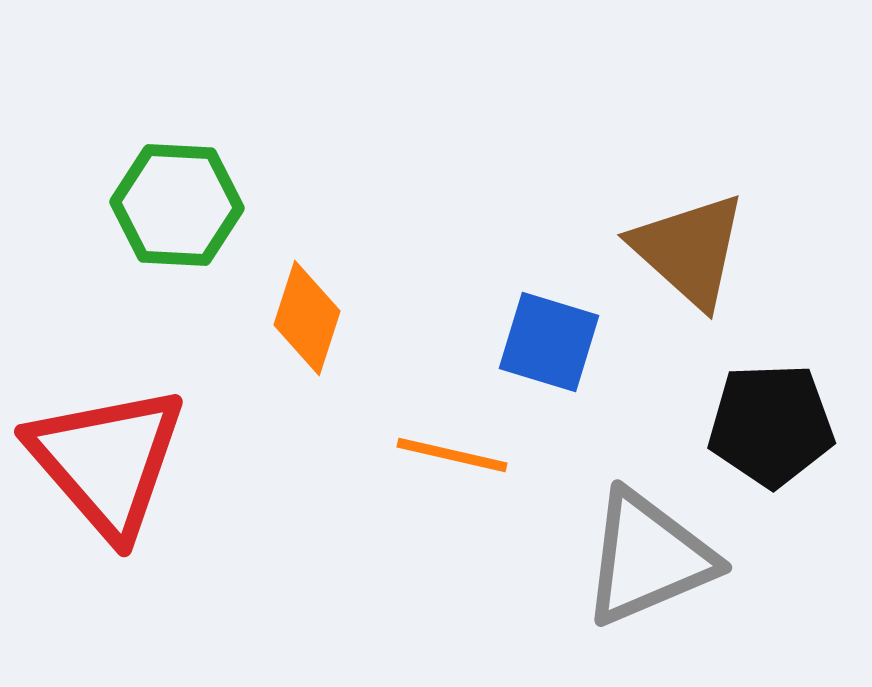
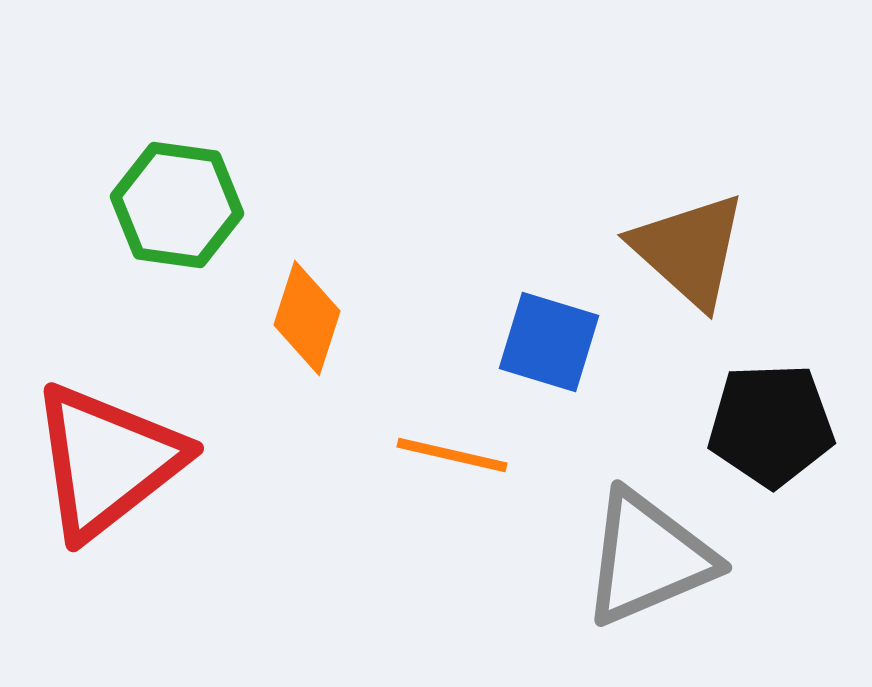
green hexagon: rotated 5 degrees clockwise
red triangle: rotated 33 degrees clockwise
